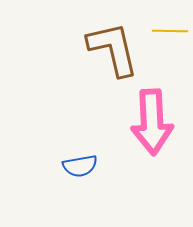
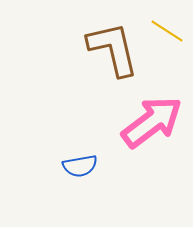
yellow line: moved 3 px left; rotated 32 degrees clockwise
pink arrow: rotated 124 degrees counterclockwise
